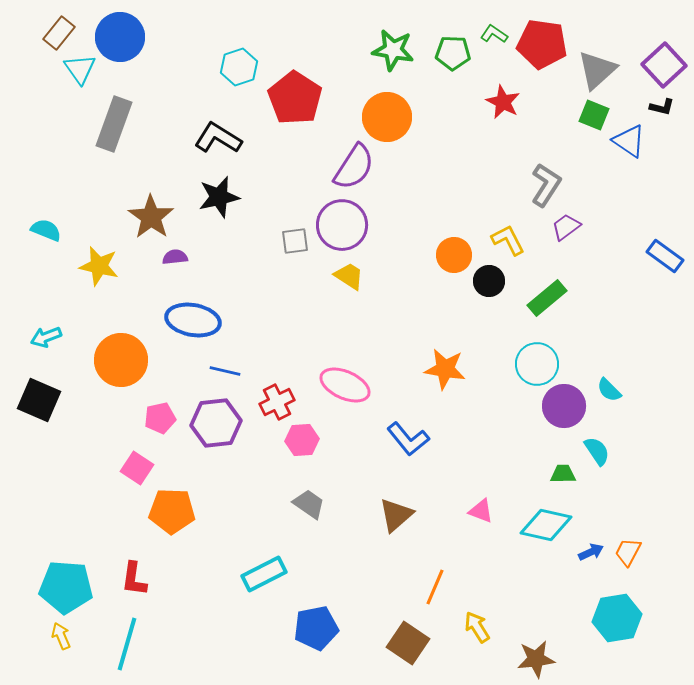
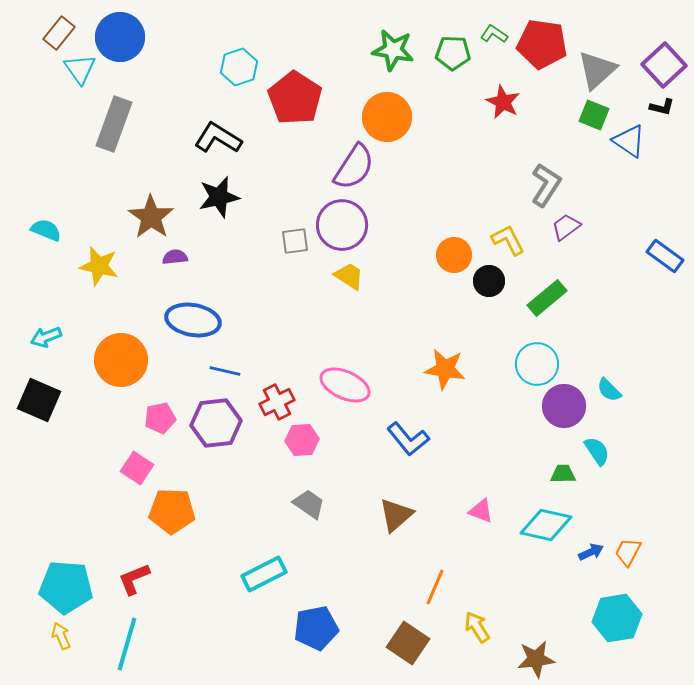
red L-shape at (134, 579): rotated 60 degrees clockwise
